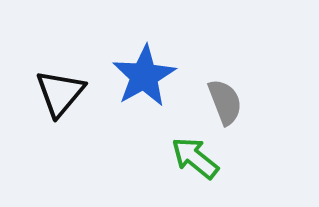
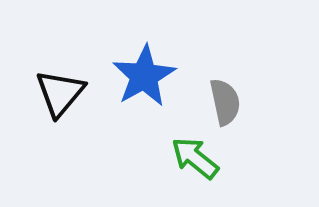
gray semicircle: rotated 9 degrees clockwise
